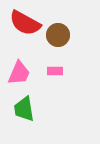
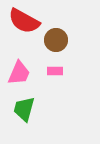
red semicircle: moved 1 px left, 2 px up
brown circle: moved 2 px left, 5 px down
green trapezoid: rotated 24 degrees clockwise
